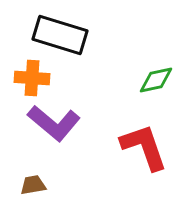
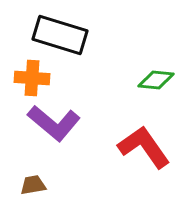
green diamond: rotated 18 degrees clockwise
red L-shape: rotated 16 degrees counterclockwise
